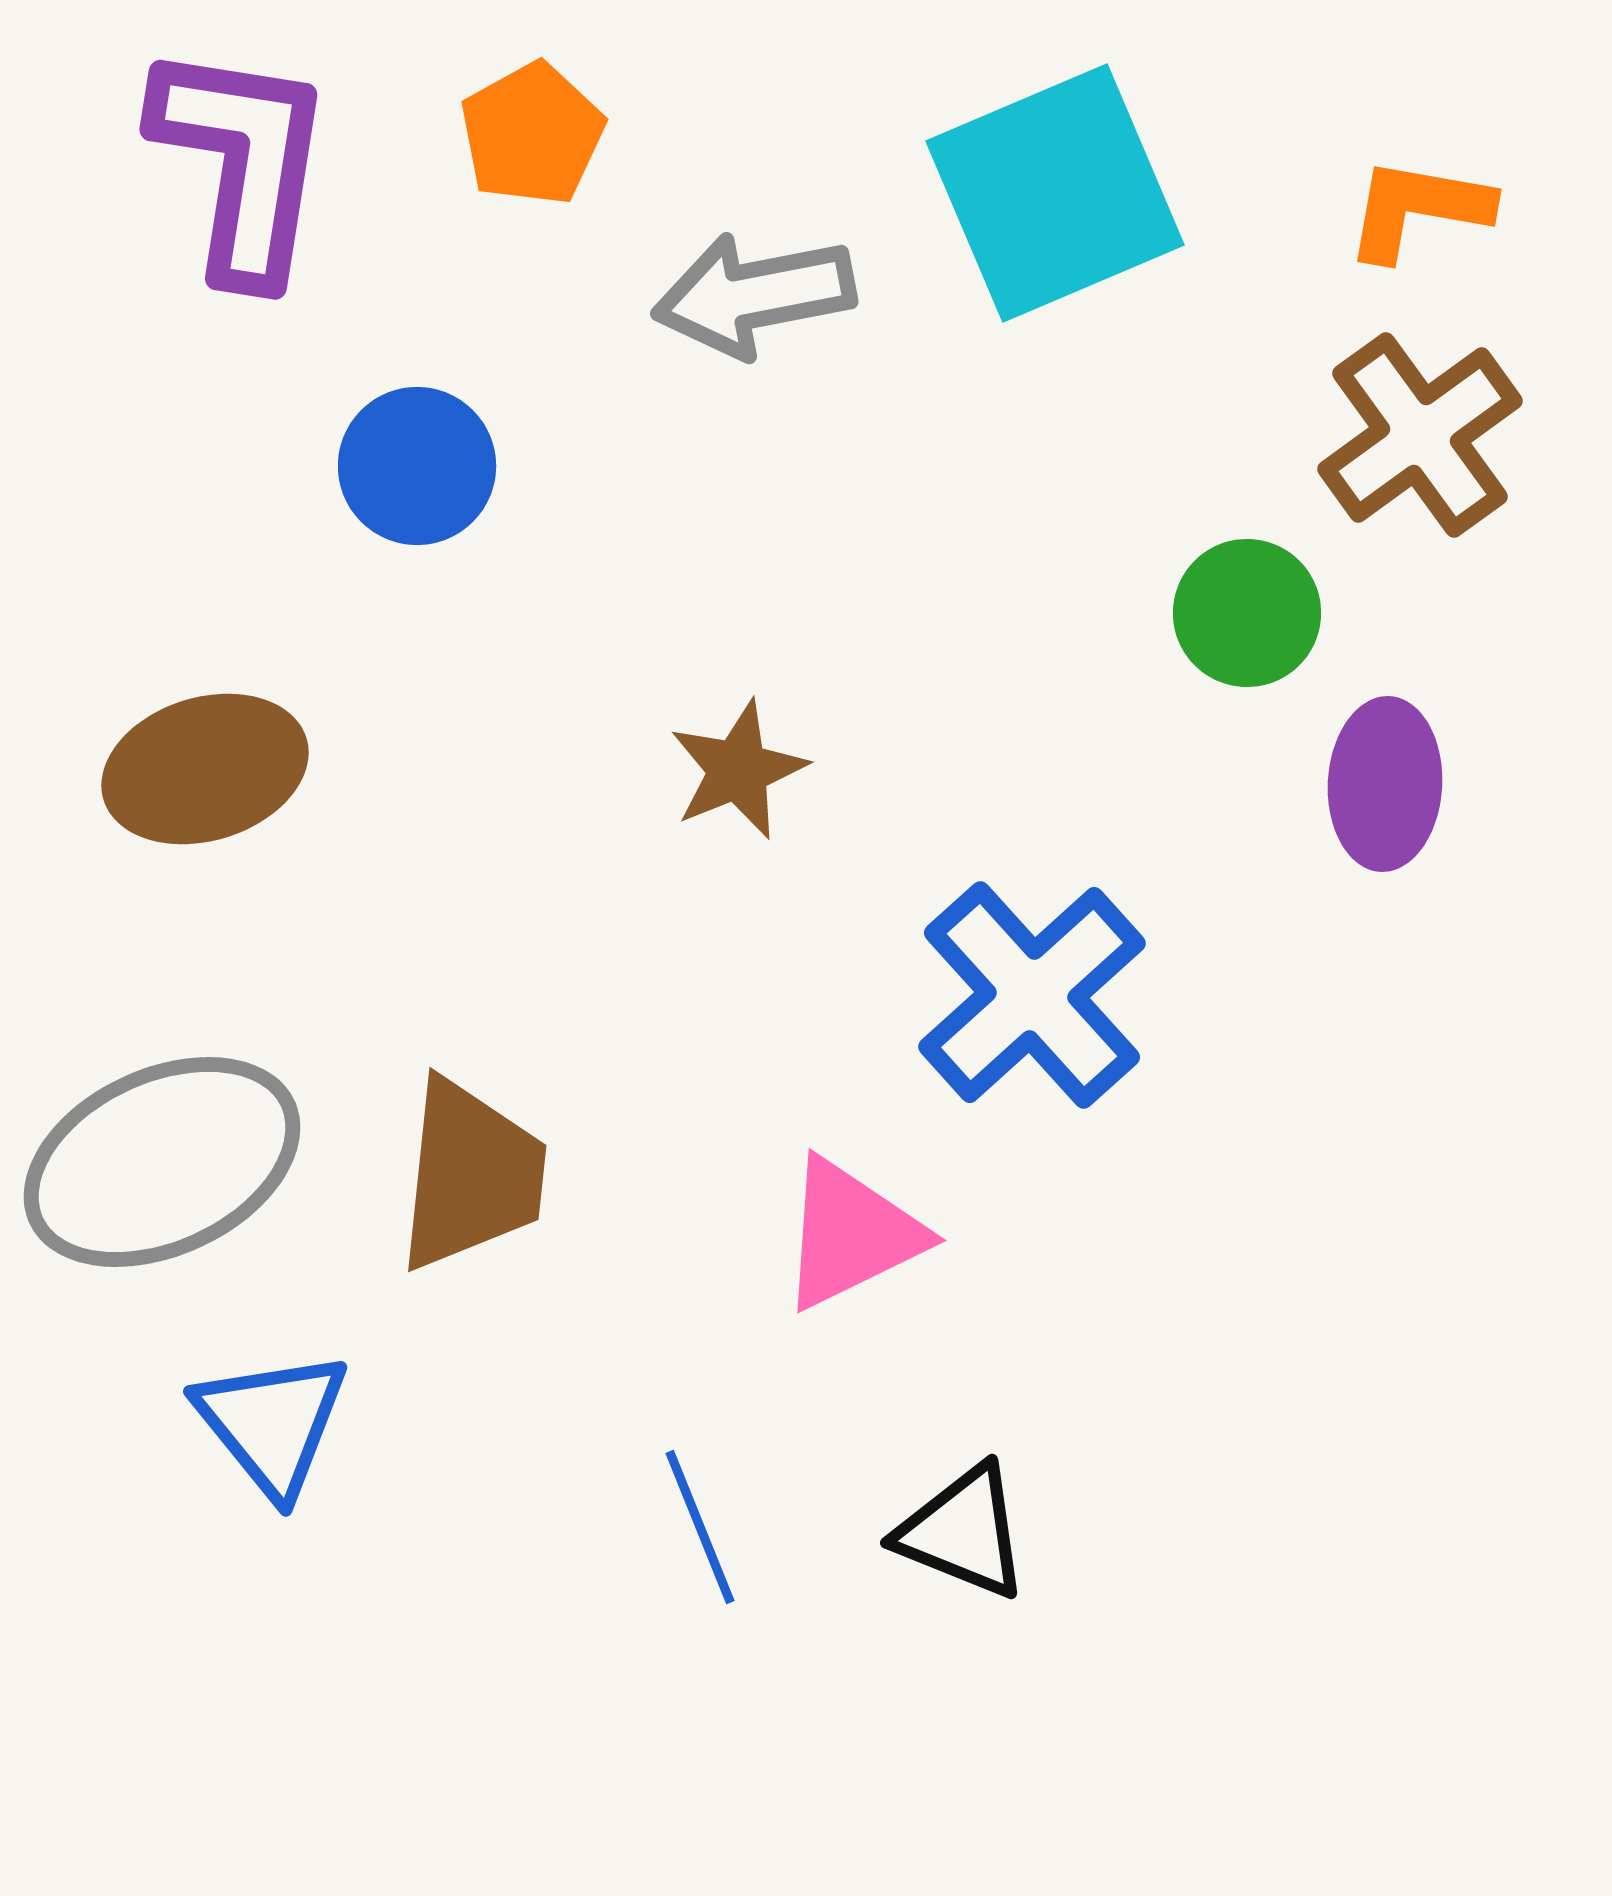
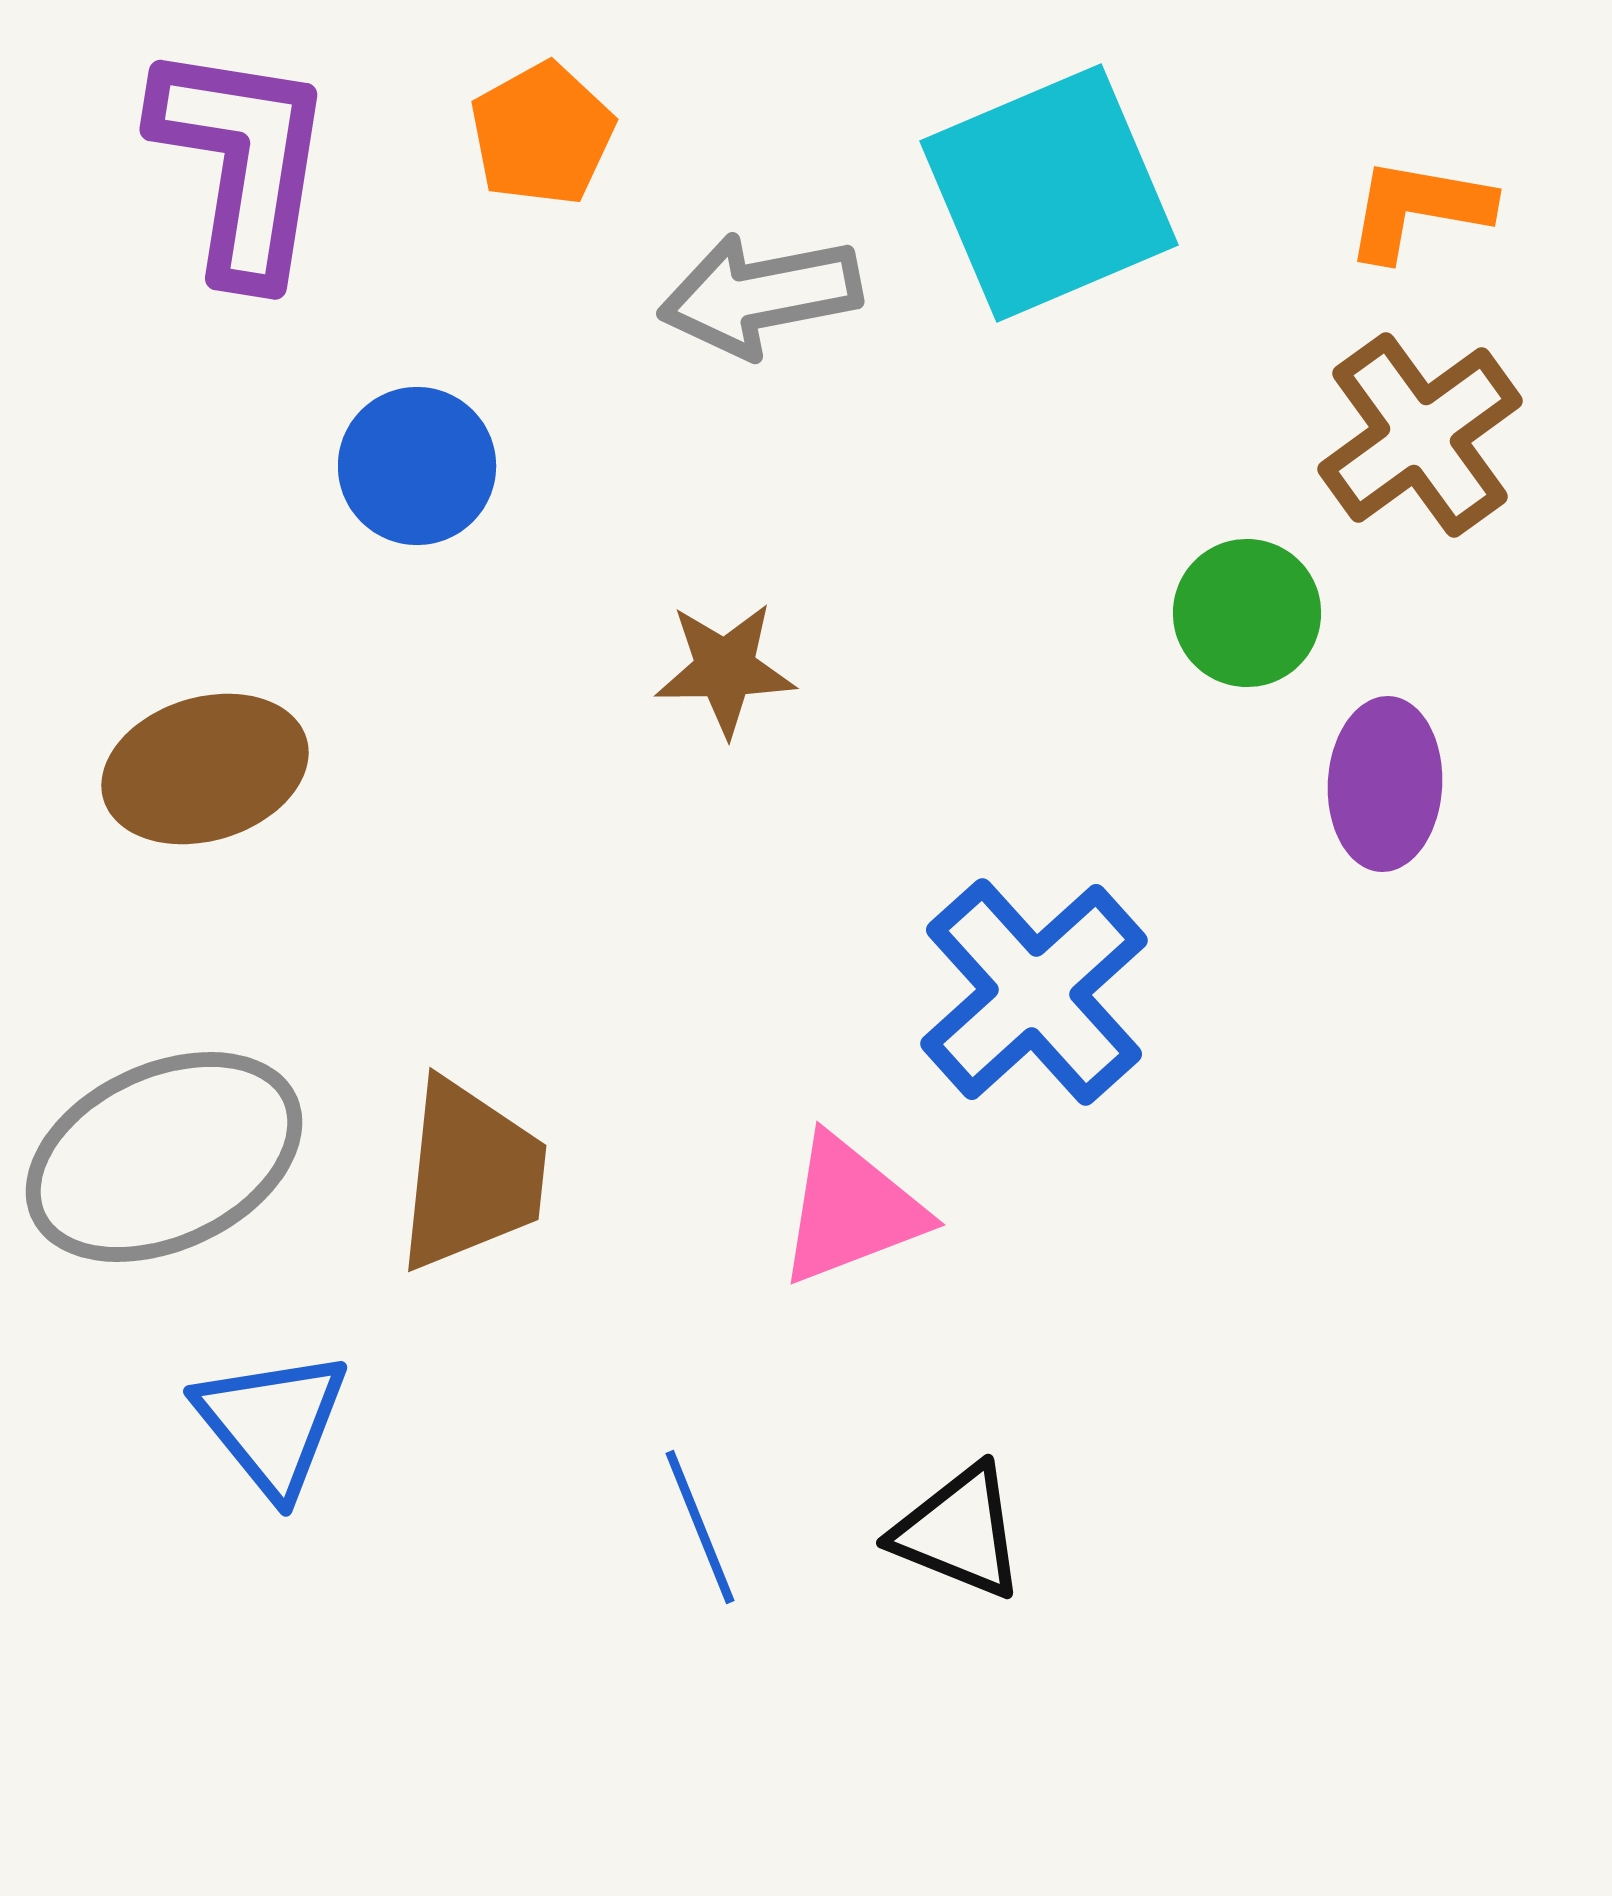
orange pentagon: moved 10 px right
cyan square: moved 6 px left
gray arrow: moved 6 px right
brown star: moved 13 px left, 101 px up; rotated 21 degrees clockwise
blue cross: moved 2 px right, 3 px up
gray ellipse: moved 2 px right, 5 px up
pink triangle: moved 24 px up; rotated 5 degrees clockwise
black triangle: moved 4 px left
